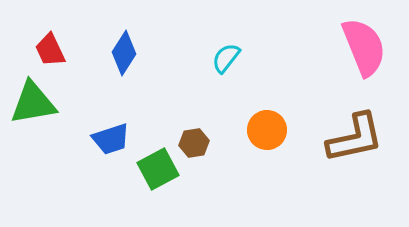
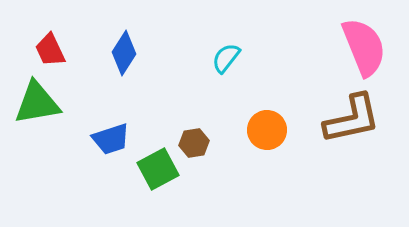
green triangle: moved 4 px right
brown L-shape: moved 3 px left, 19 px up
